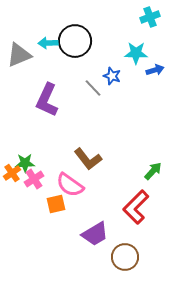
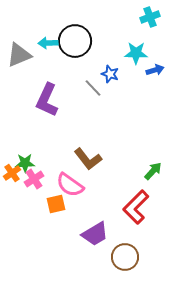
blue star: moved 2 px left, 2 px up
